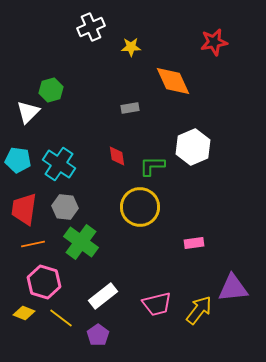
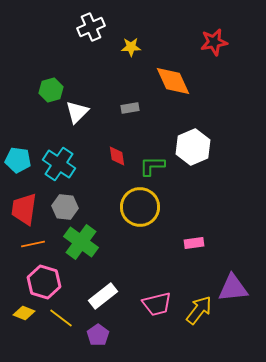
white triangle: moved 49 px right
